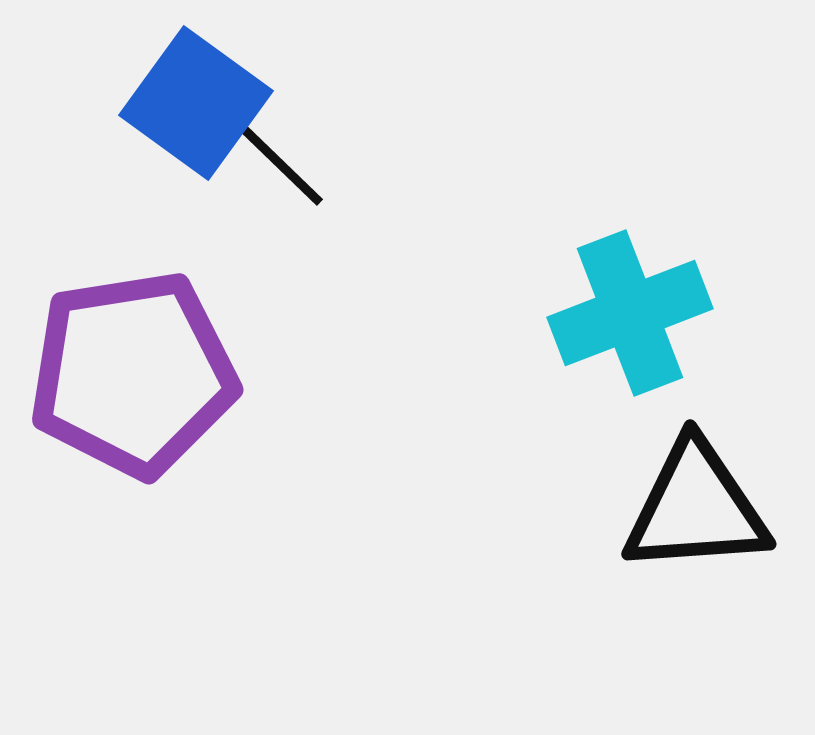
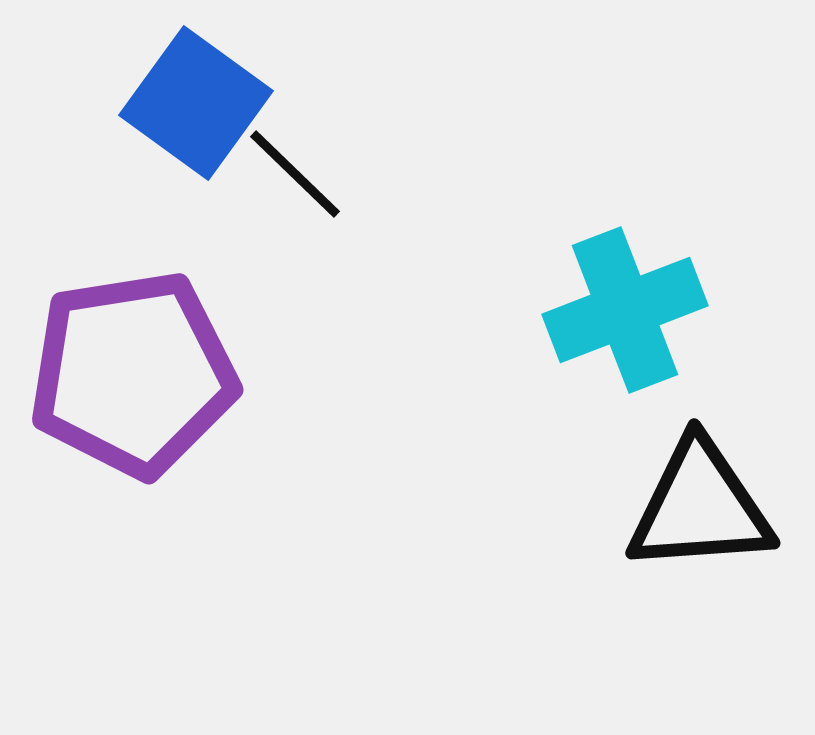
black line: moved 17 px right, 12 px down
cyan cross: moved 5 px left, 3 px up
black triangle: moved 4 px right, 1 px up
